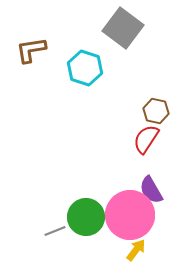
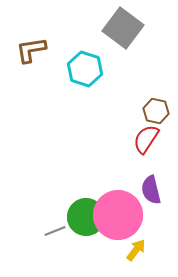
cyan hexagon: moved 1 px down
purple semicircle: rotated 16 degrees clockwise
pink circle: moved 12 px left
